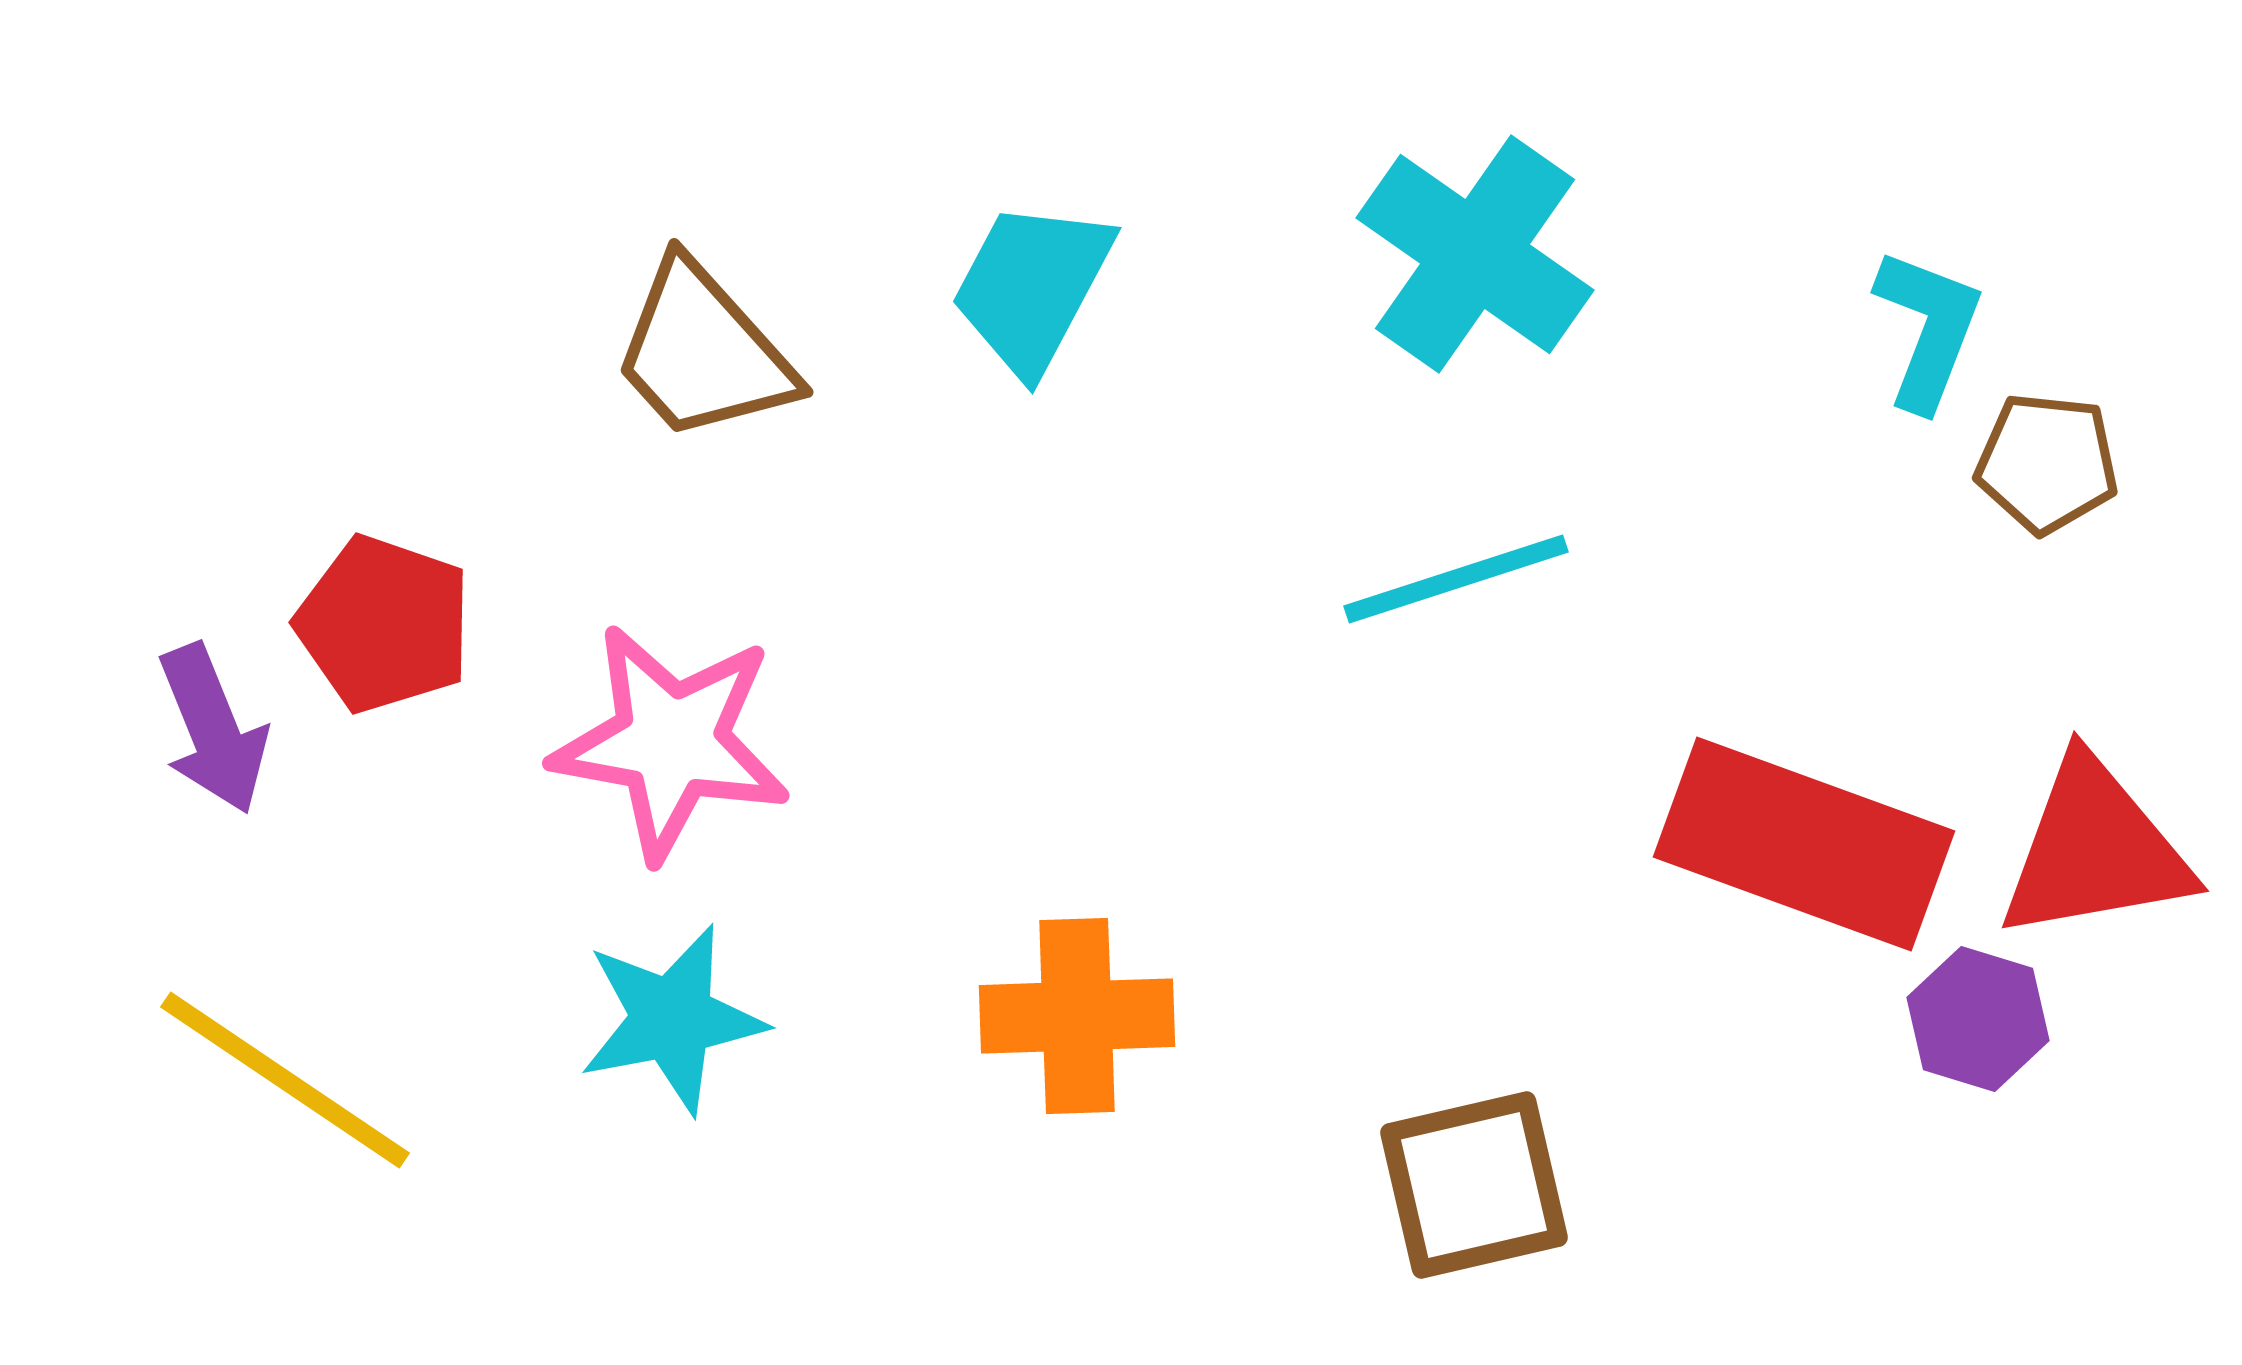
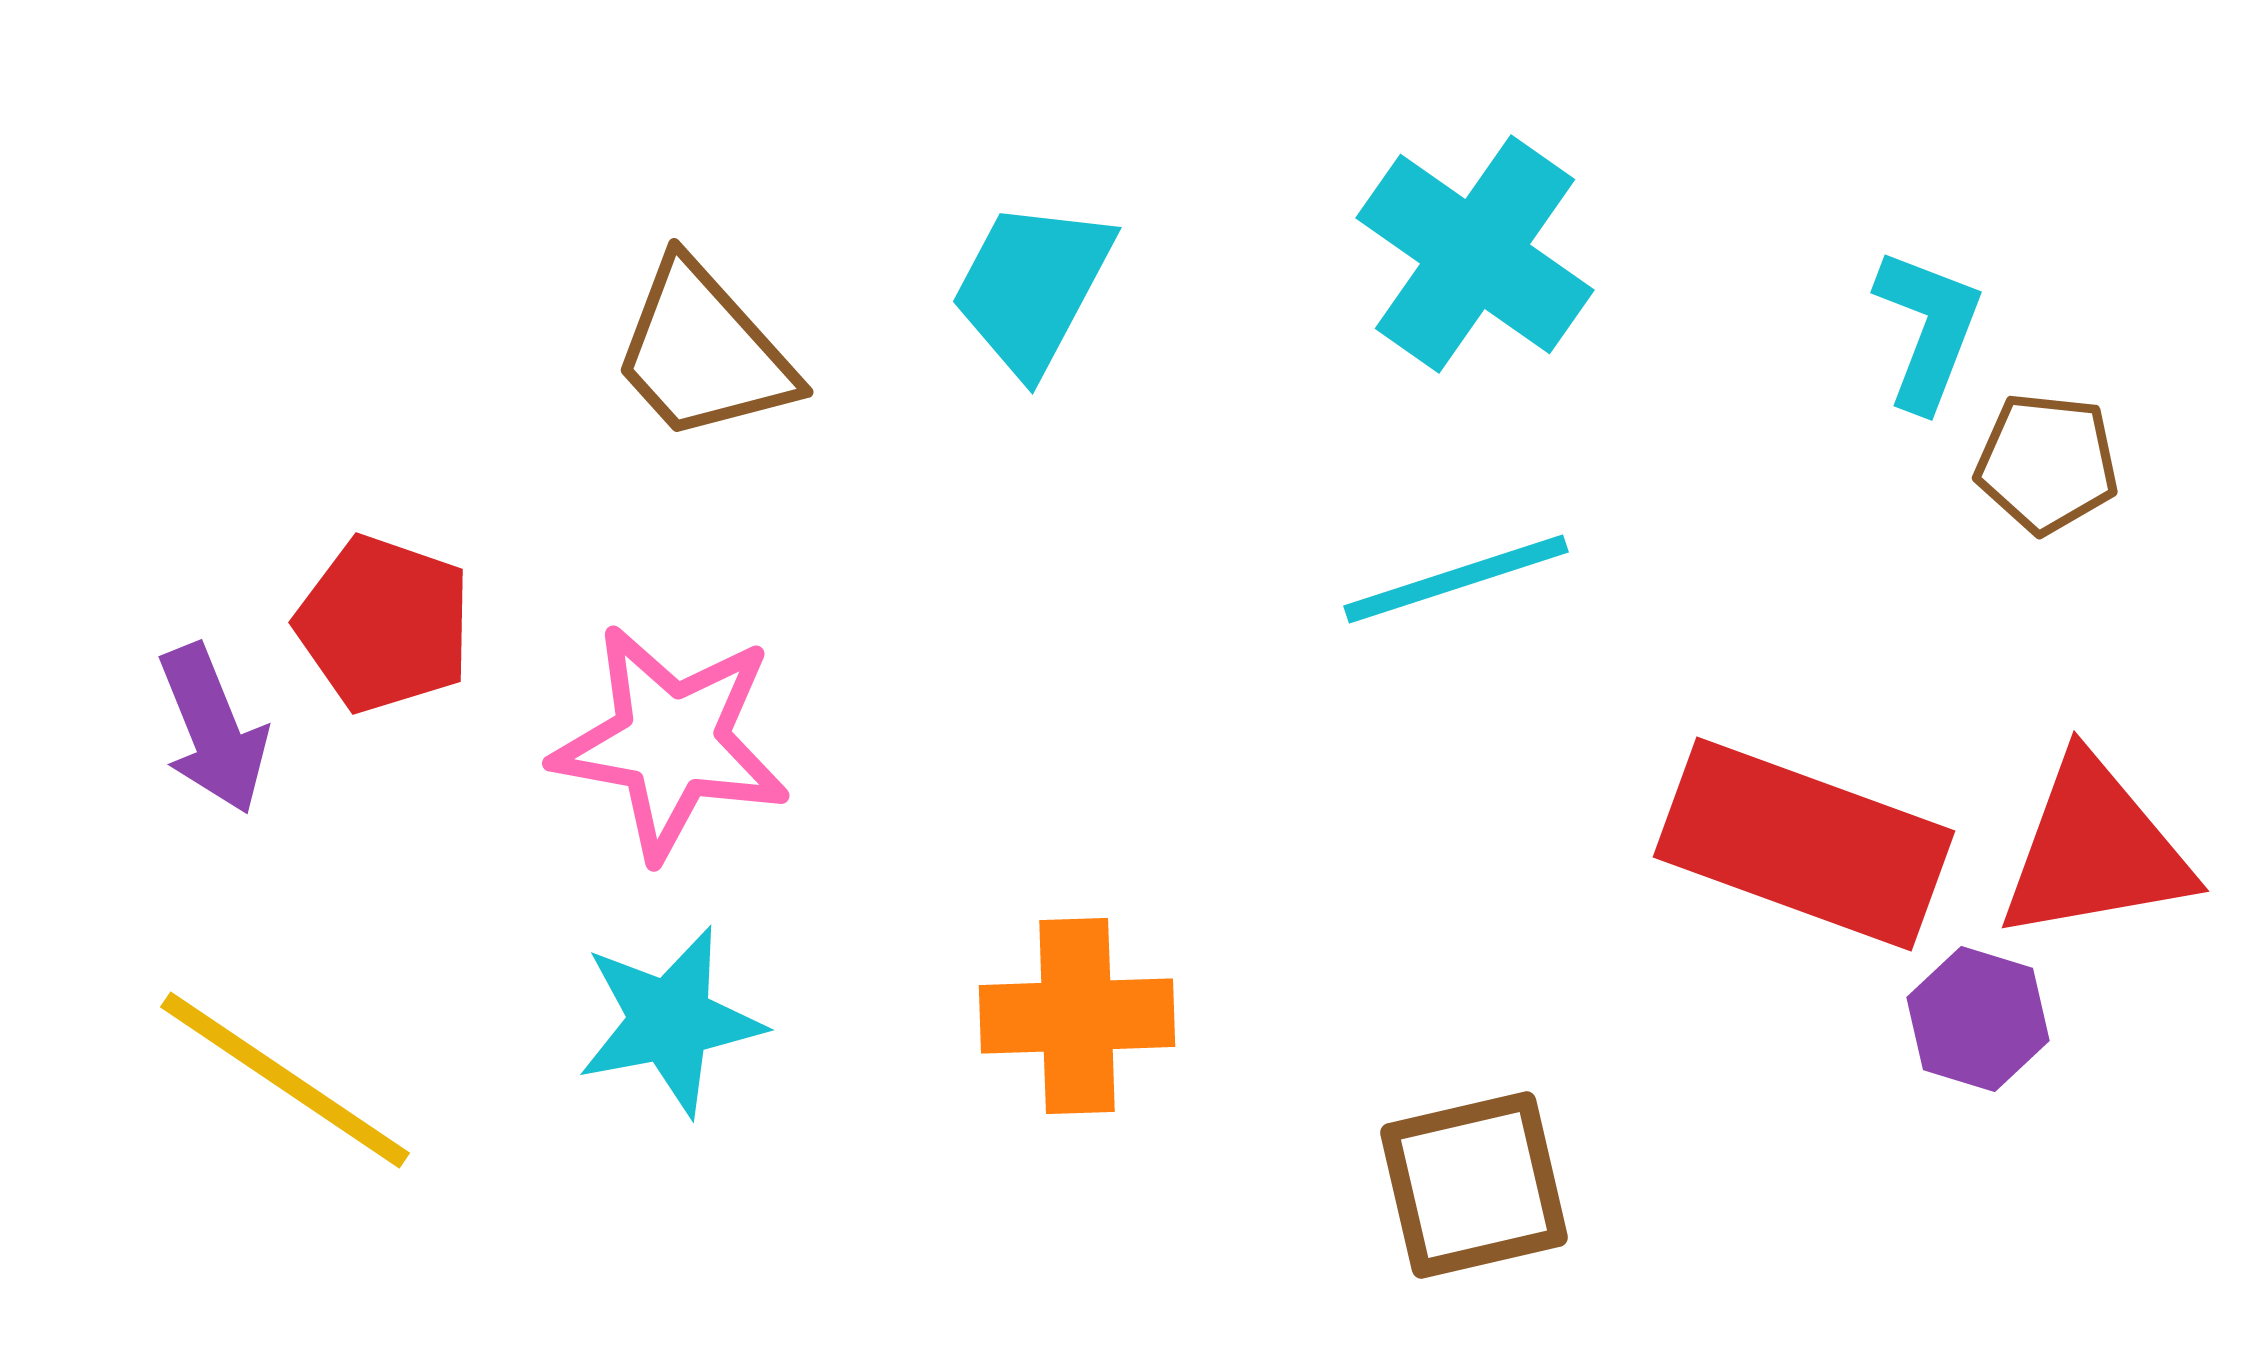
cyan star: moved 2 px left, 2 px down
